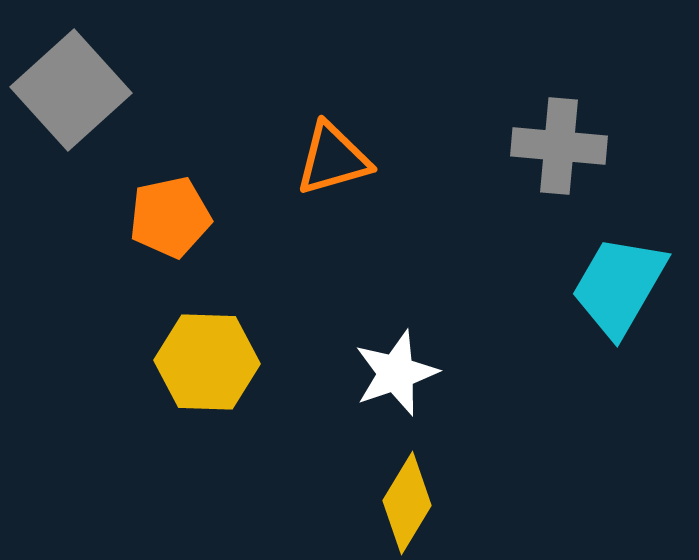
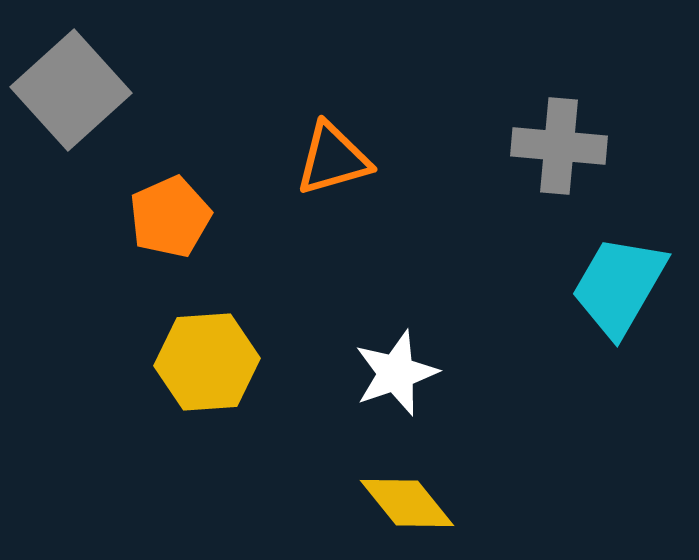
orange pentagon: rotated 12 degrees counterclockwise
yellow hexagon: rotated 6 degrees counterclockwise
yellow diamond: rotated 70 degrees counterclockwise
